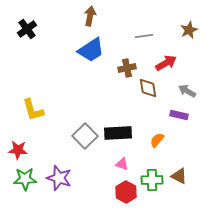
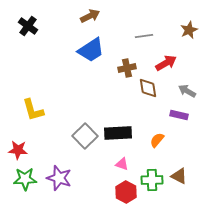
brown arrow: rotated 54 degrees clockwise
black cross: moved 1 px right, 3 px up; rotated 18 degrees counterclockwise
